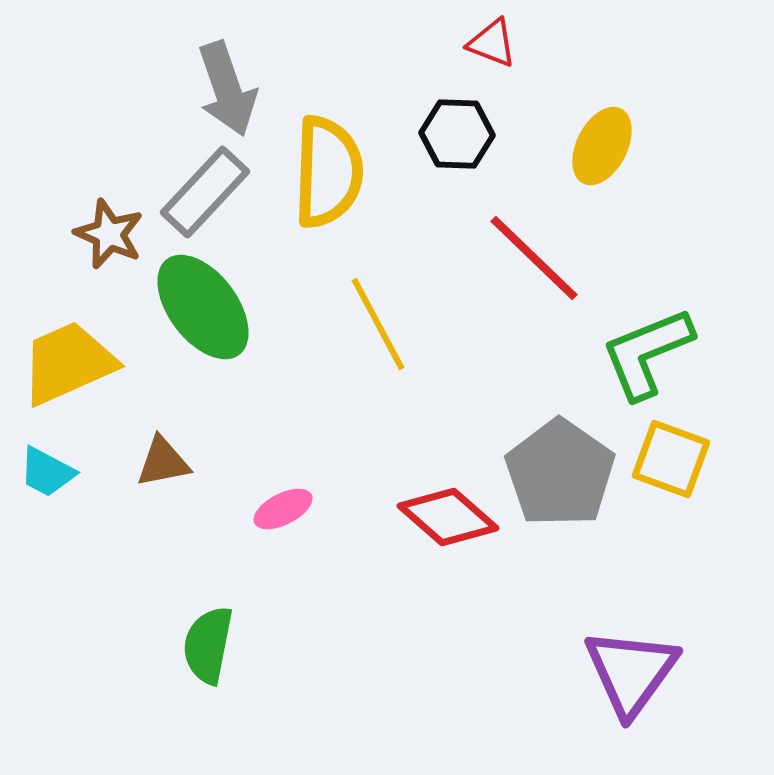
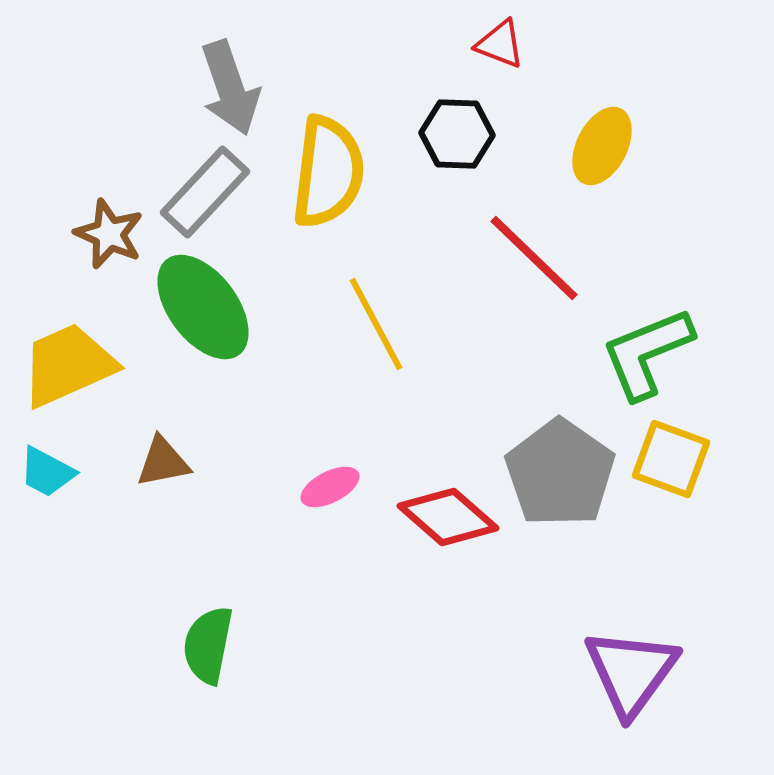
red triangle: moved 8 px right, 1 px down
gray arrow: moved 3 px right, 1 px up
yellow semicircle: rotated 5 degrees clockwise
yellow line: moved 2 px left
yellow trapezoid: moved 2 px down
pink ellipse: moved 47 px right, 22 px up
